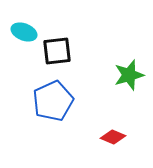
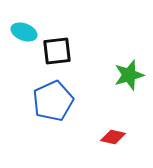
red diamond: rotated 10 degrees counterclockwise
